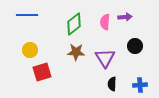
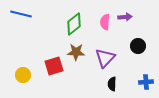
blue line: moved 6 px left, 1 px up; rotated 15 degrees clockwise
black circle: moved 3 px right
yellow circle: moved 7 px left, 25 px down
purple triangle: rotated 15 degrees clockwise
red square: moved 12 px right, 6 px up
blue cross: moved 6 px right, 3 px up
